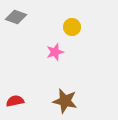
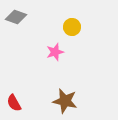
red semicircle: moved 1 px left, 2 px down; rotated 108 degrees counterclockwise
